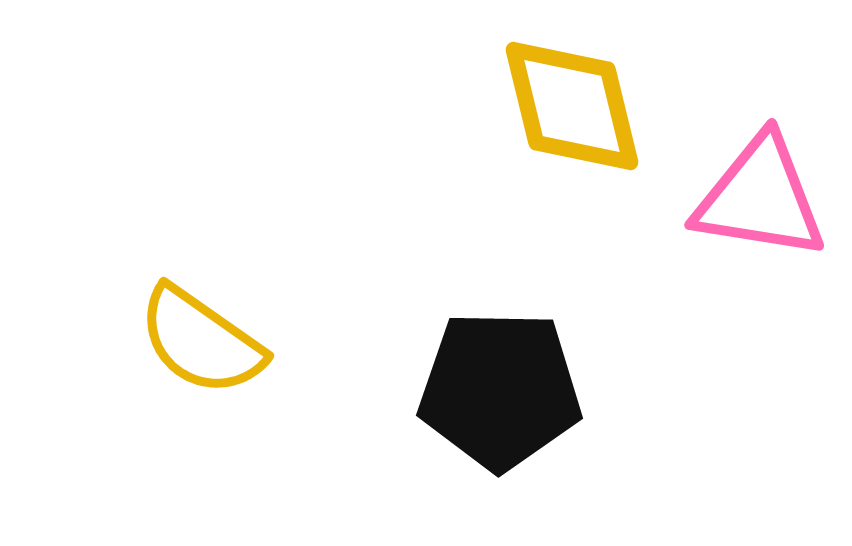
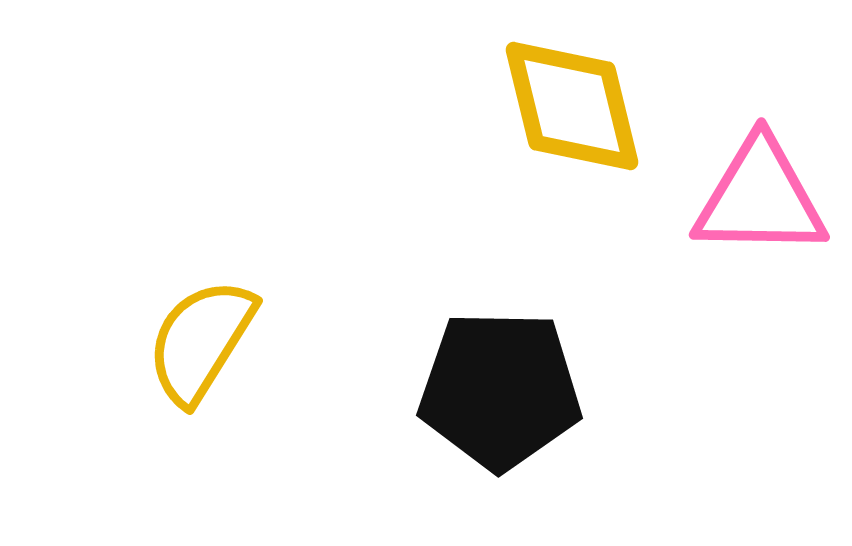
pink triangle: rotated 8 degrees counterclockwise
yellow semicircle: rotated 87 degrees clockwise
